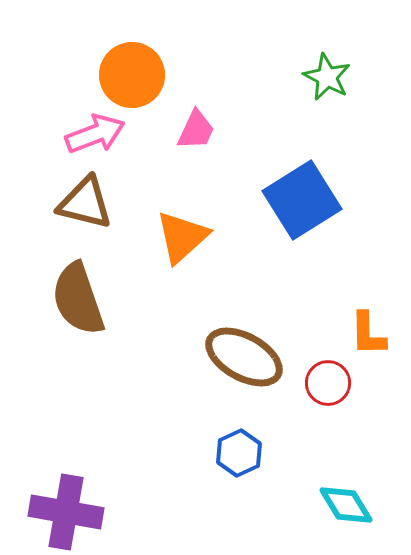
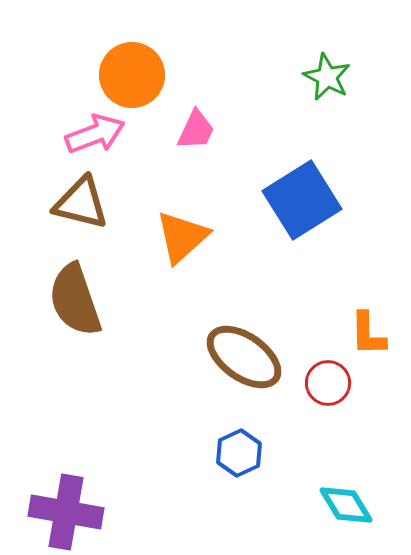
brown triangle: moved 4 px left
brown semicircle: moved 3 px left, 1 px down
brown ellipse: rotated 6 degrees clockwise
